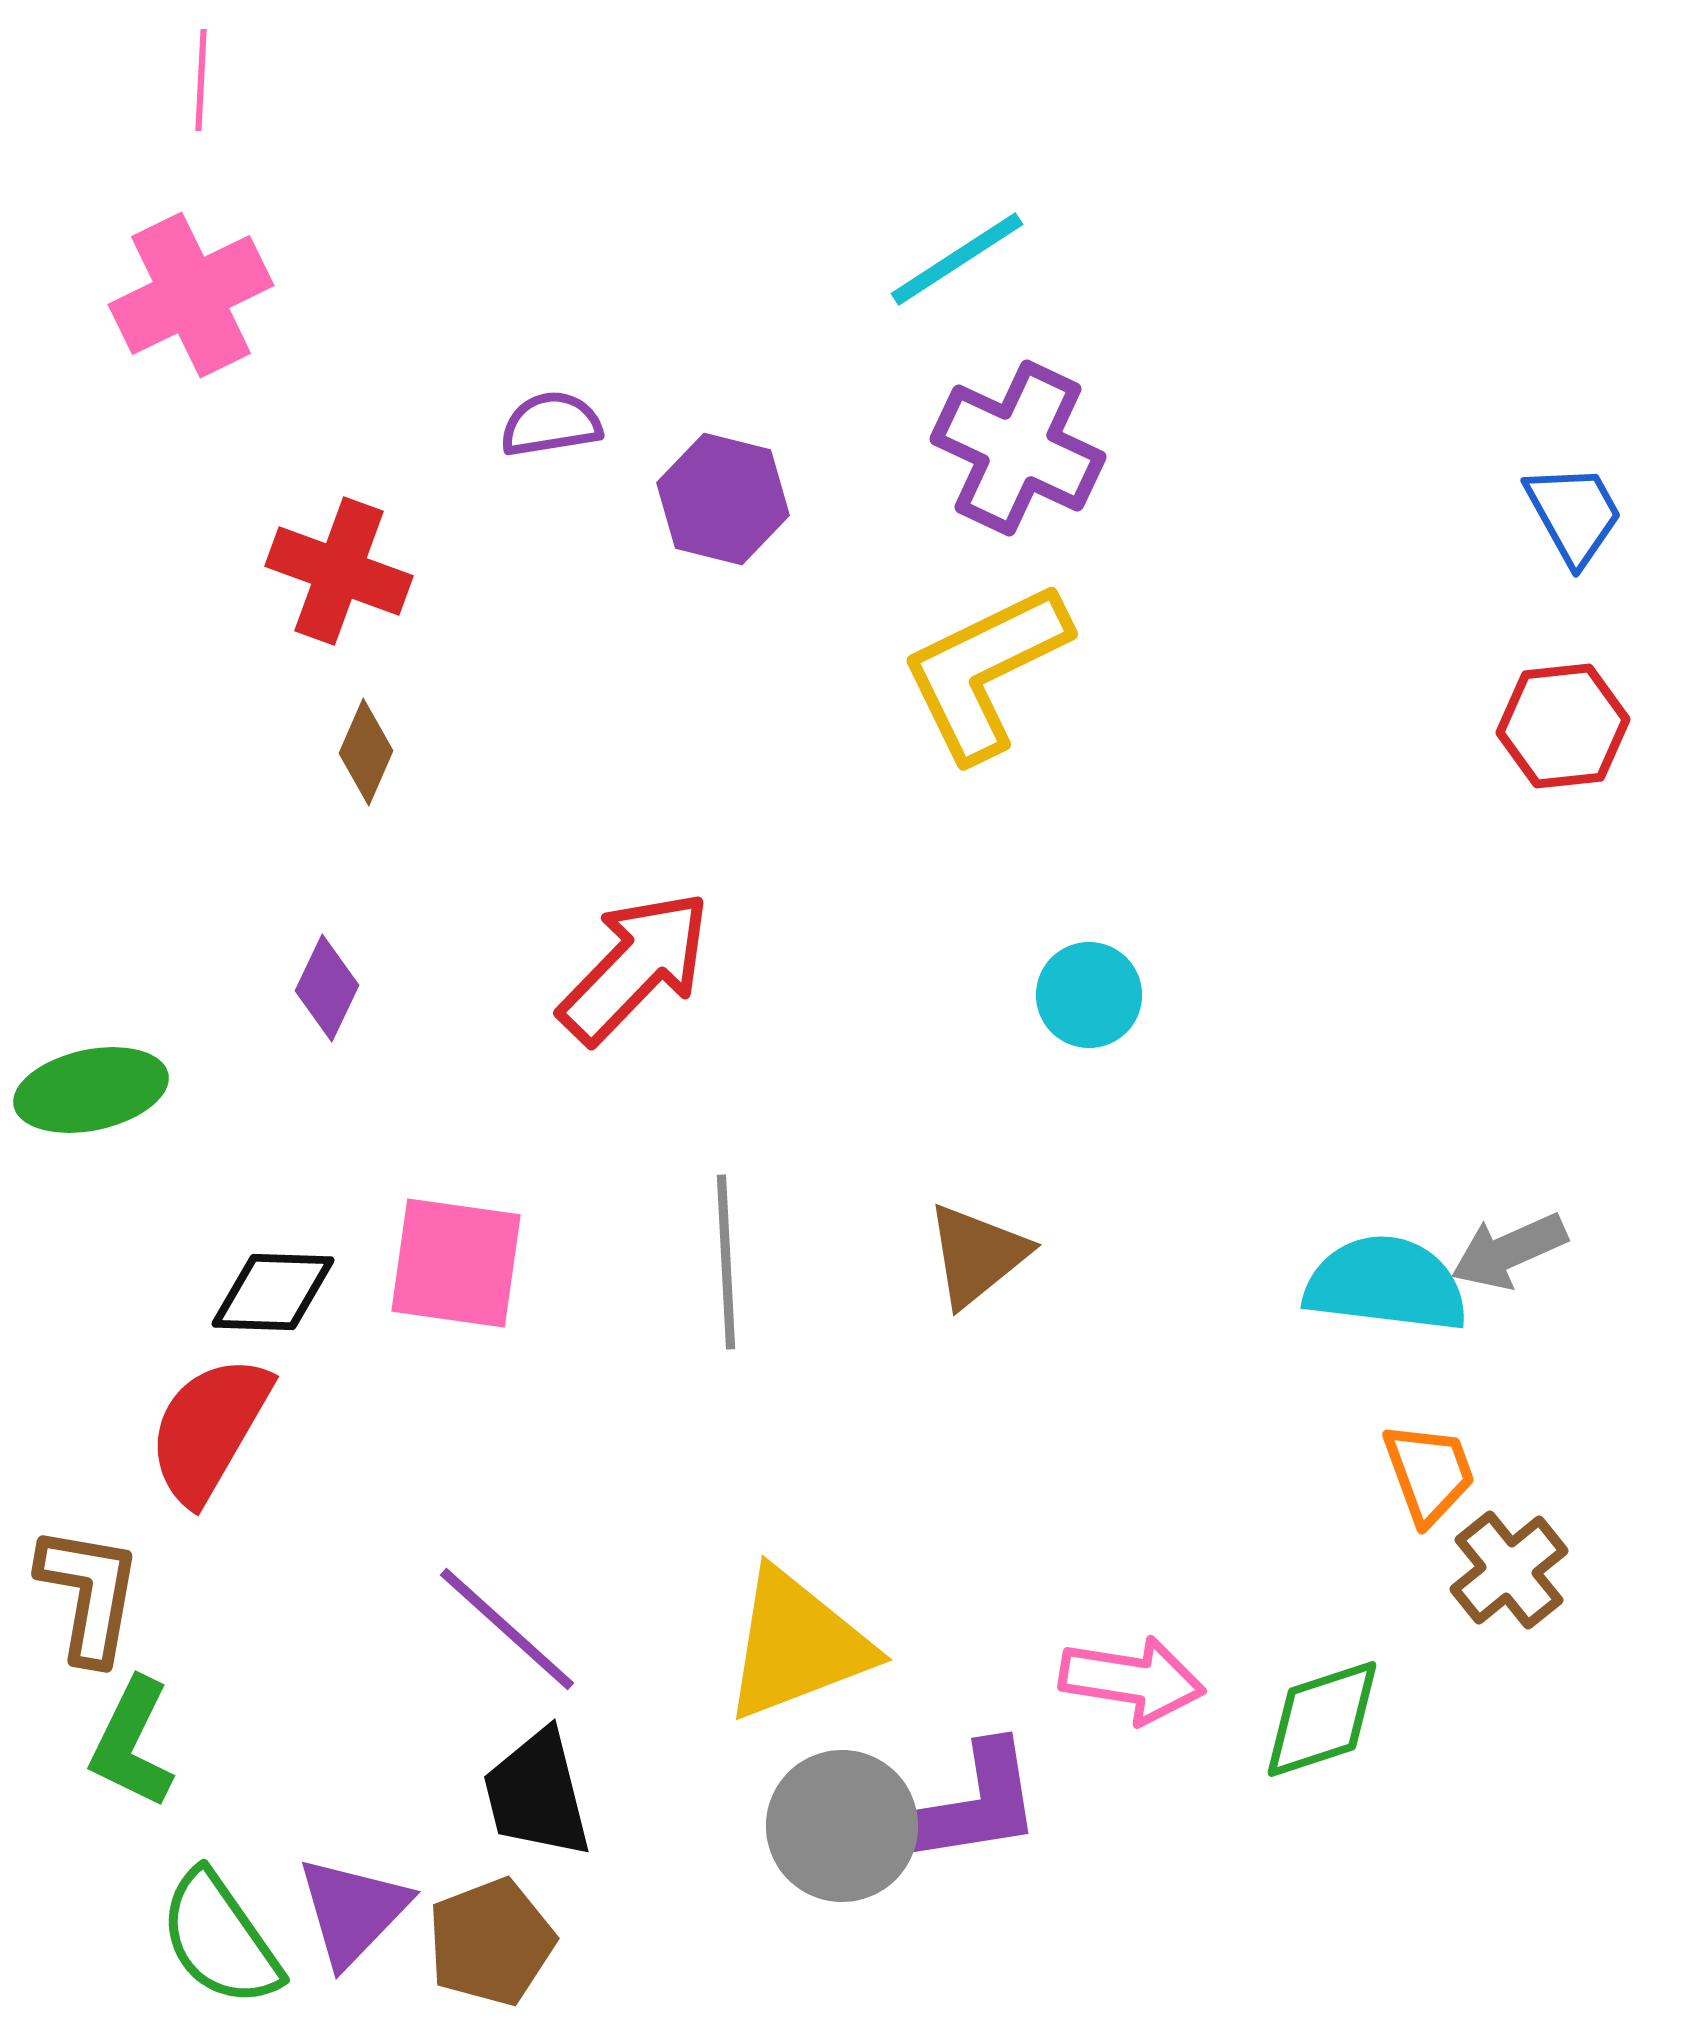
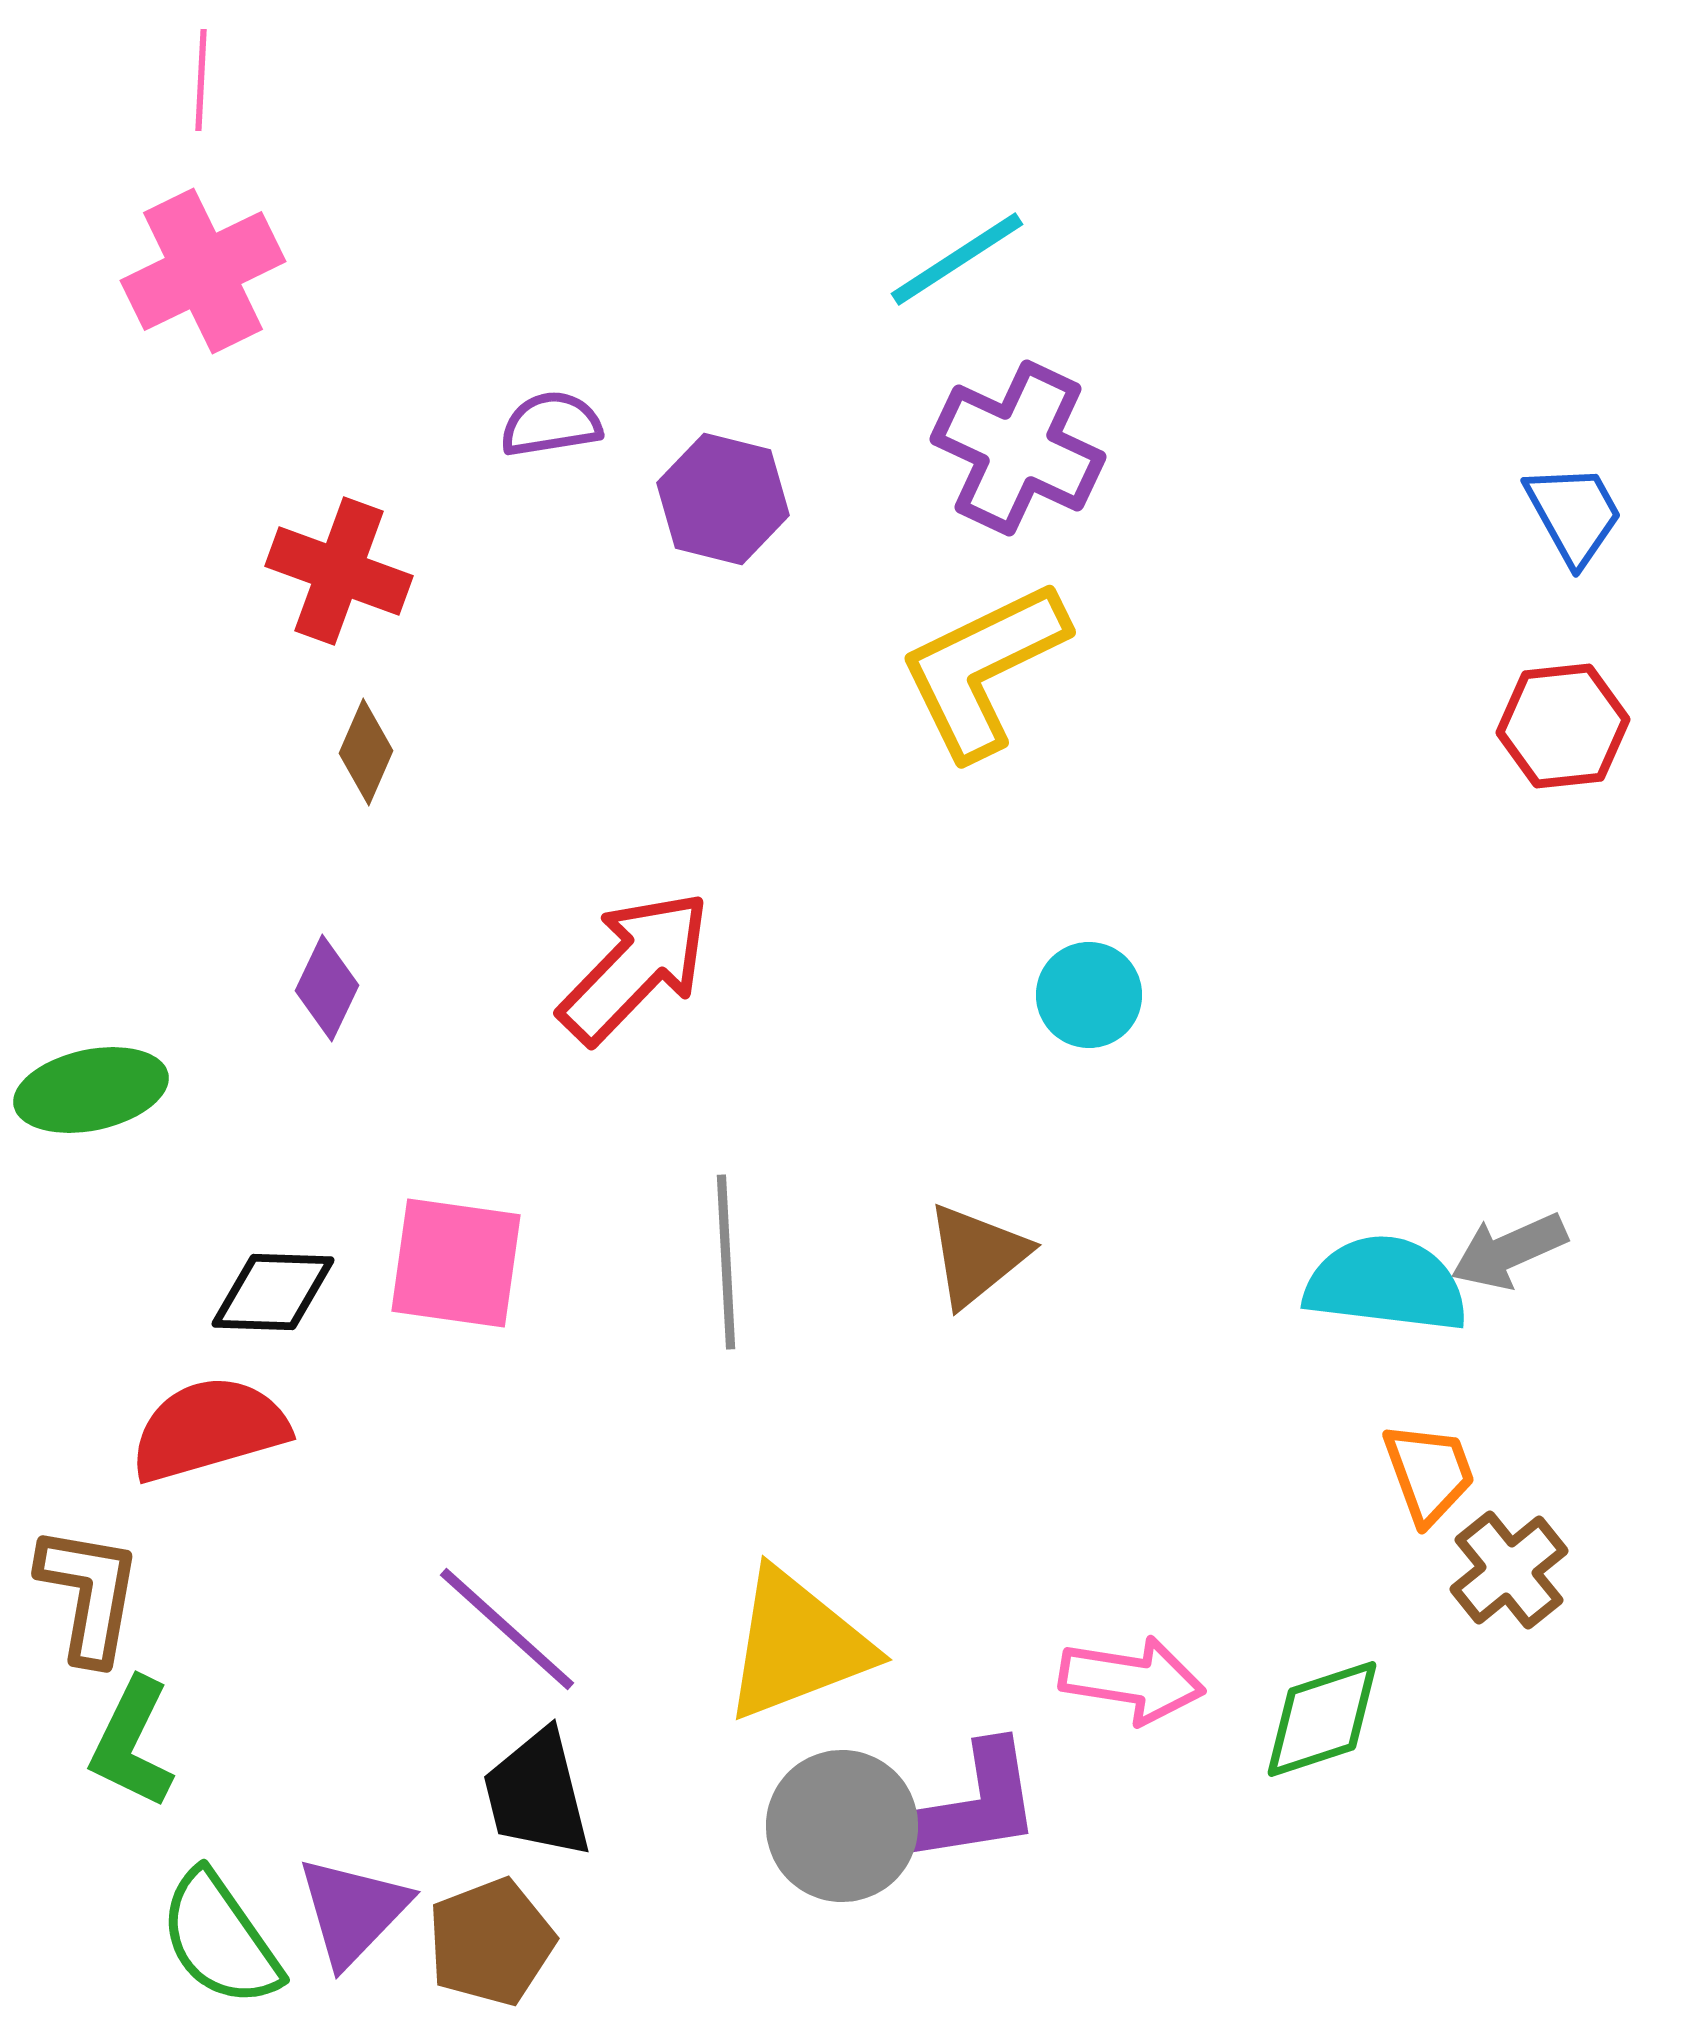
pink cross: moved 12 px right, 24 px up
yellow L-shape: moved 2 px left, 2 px up
red semicircle: rotated 44 degrees clockwise
